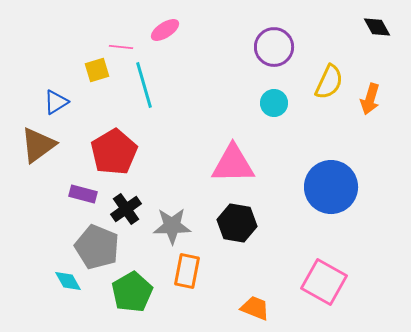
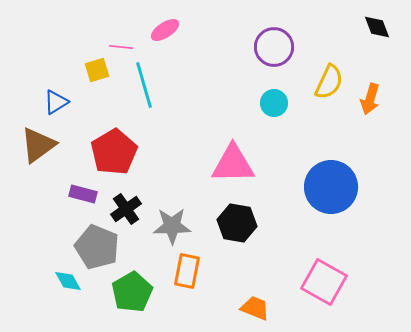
black diamond: rotated 8 degrees clockwise
